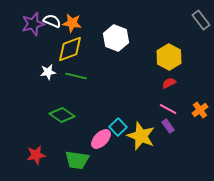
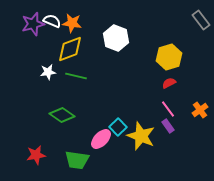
yellow hexagon: rotated 15 degrees clockwise
pink line: rotated 24 degrees clockwise
